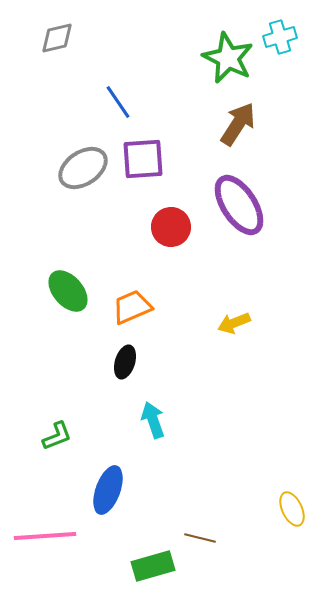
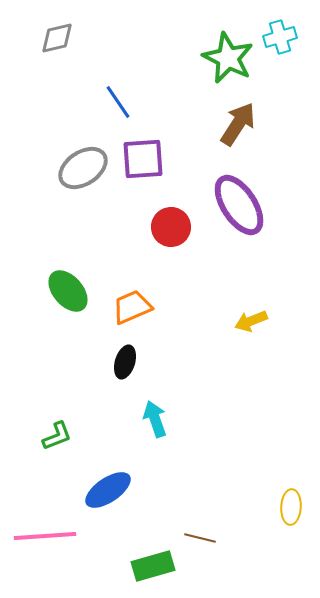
yellow arrow: moved 17 px right, 2 px up
cyan arrow: moved 2 px right, 1 px up
blue ellipse: rotated 36 degrees clockwise
yellow ellipse: moved 1 px left, 2 px up; rotated 28 degrees clockwise
